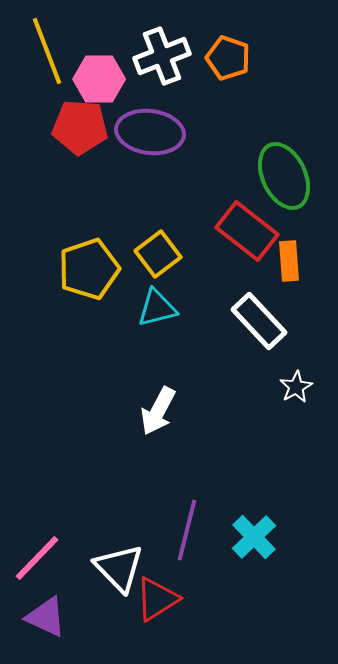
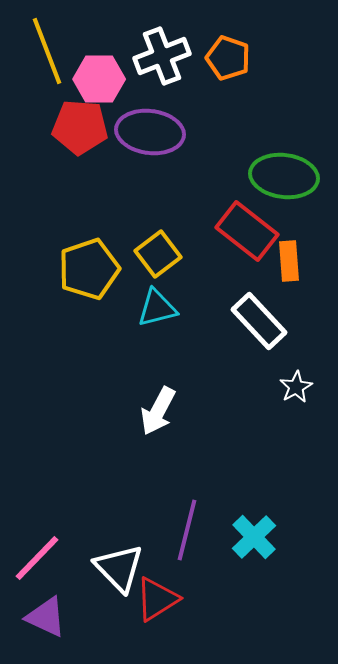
green ellipse: rotated 58 degrees counterclockwise
